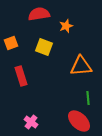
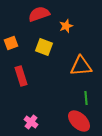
red semicircle: rotated 10 degrees counterclockwise
green line: moved 2 px left
